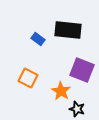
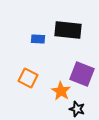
blue rectangle: rotated 32 degrees counterclockwise
purple square: moved 4 px down
